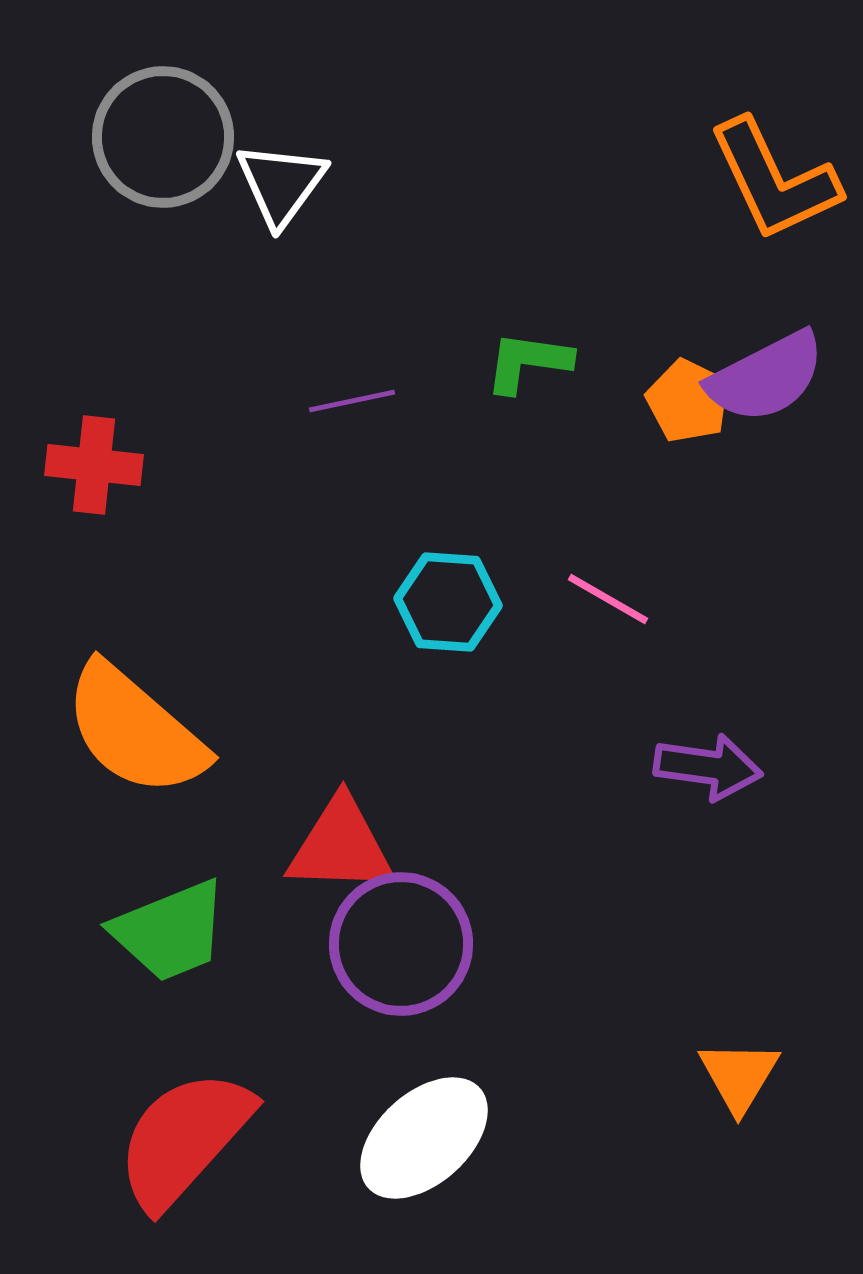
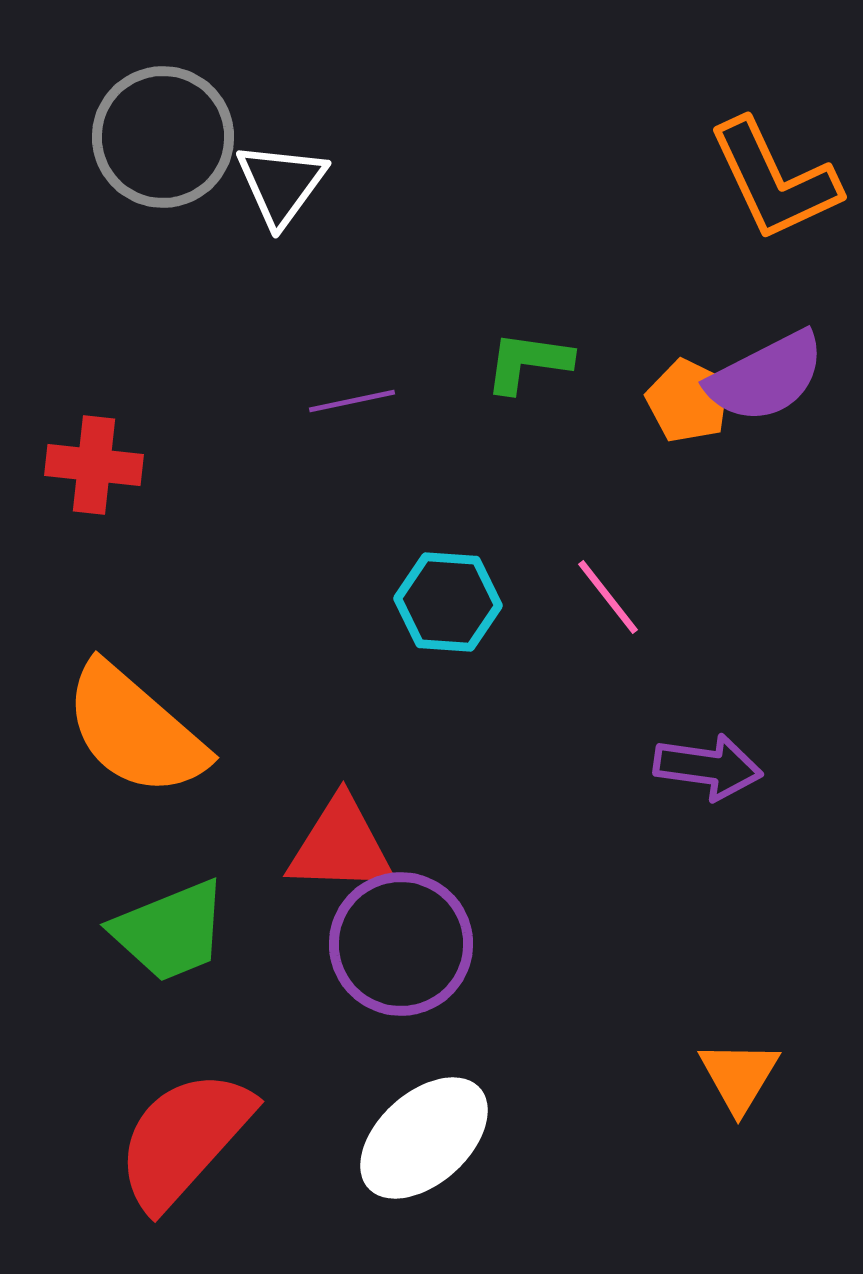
pink line: moved 2 px up; rotated 22 degrees clockwise
